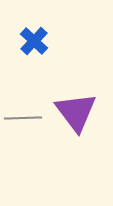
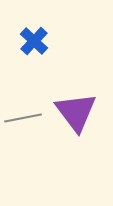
gray line: rotated 9 degrees counterclockwise
